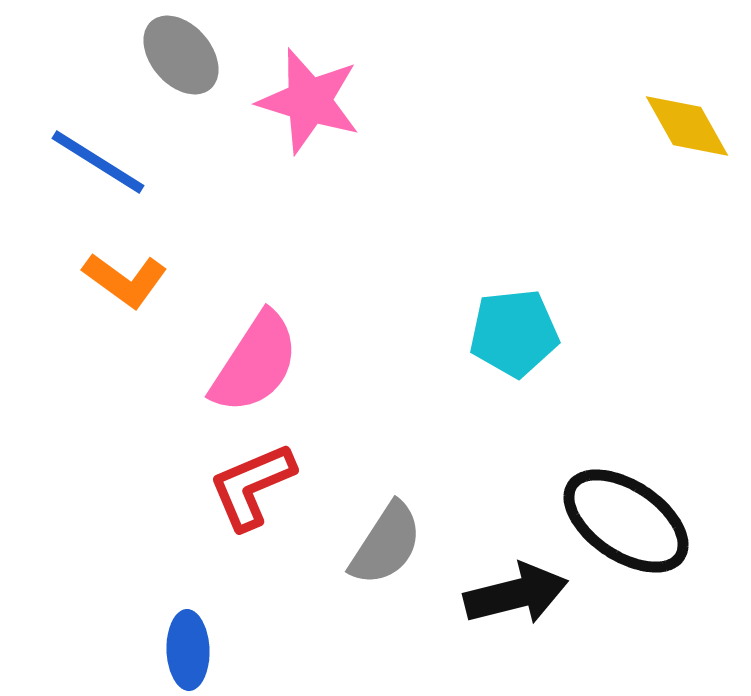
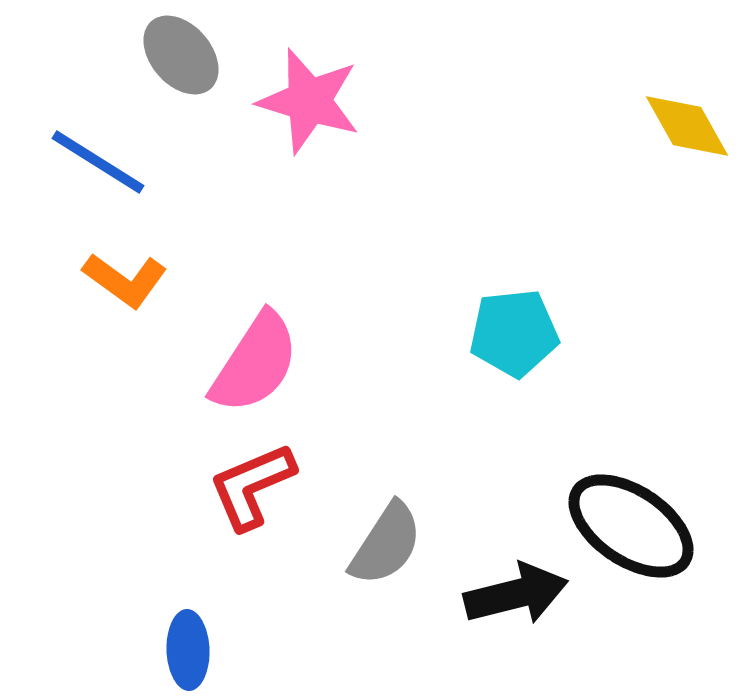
black ellipse: moved 5 px right, 5 px down
